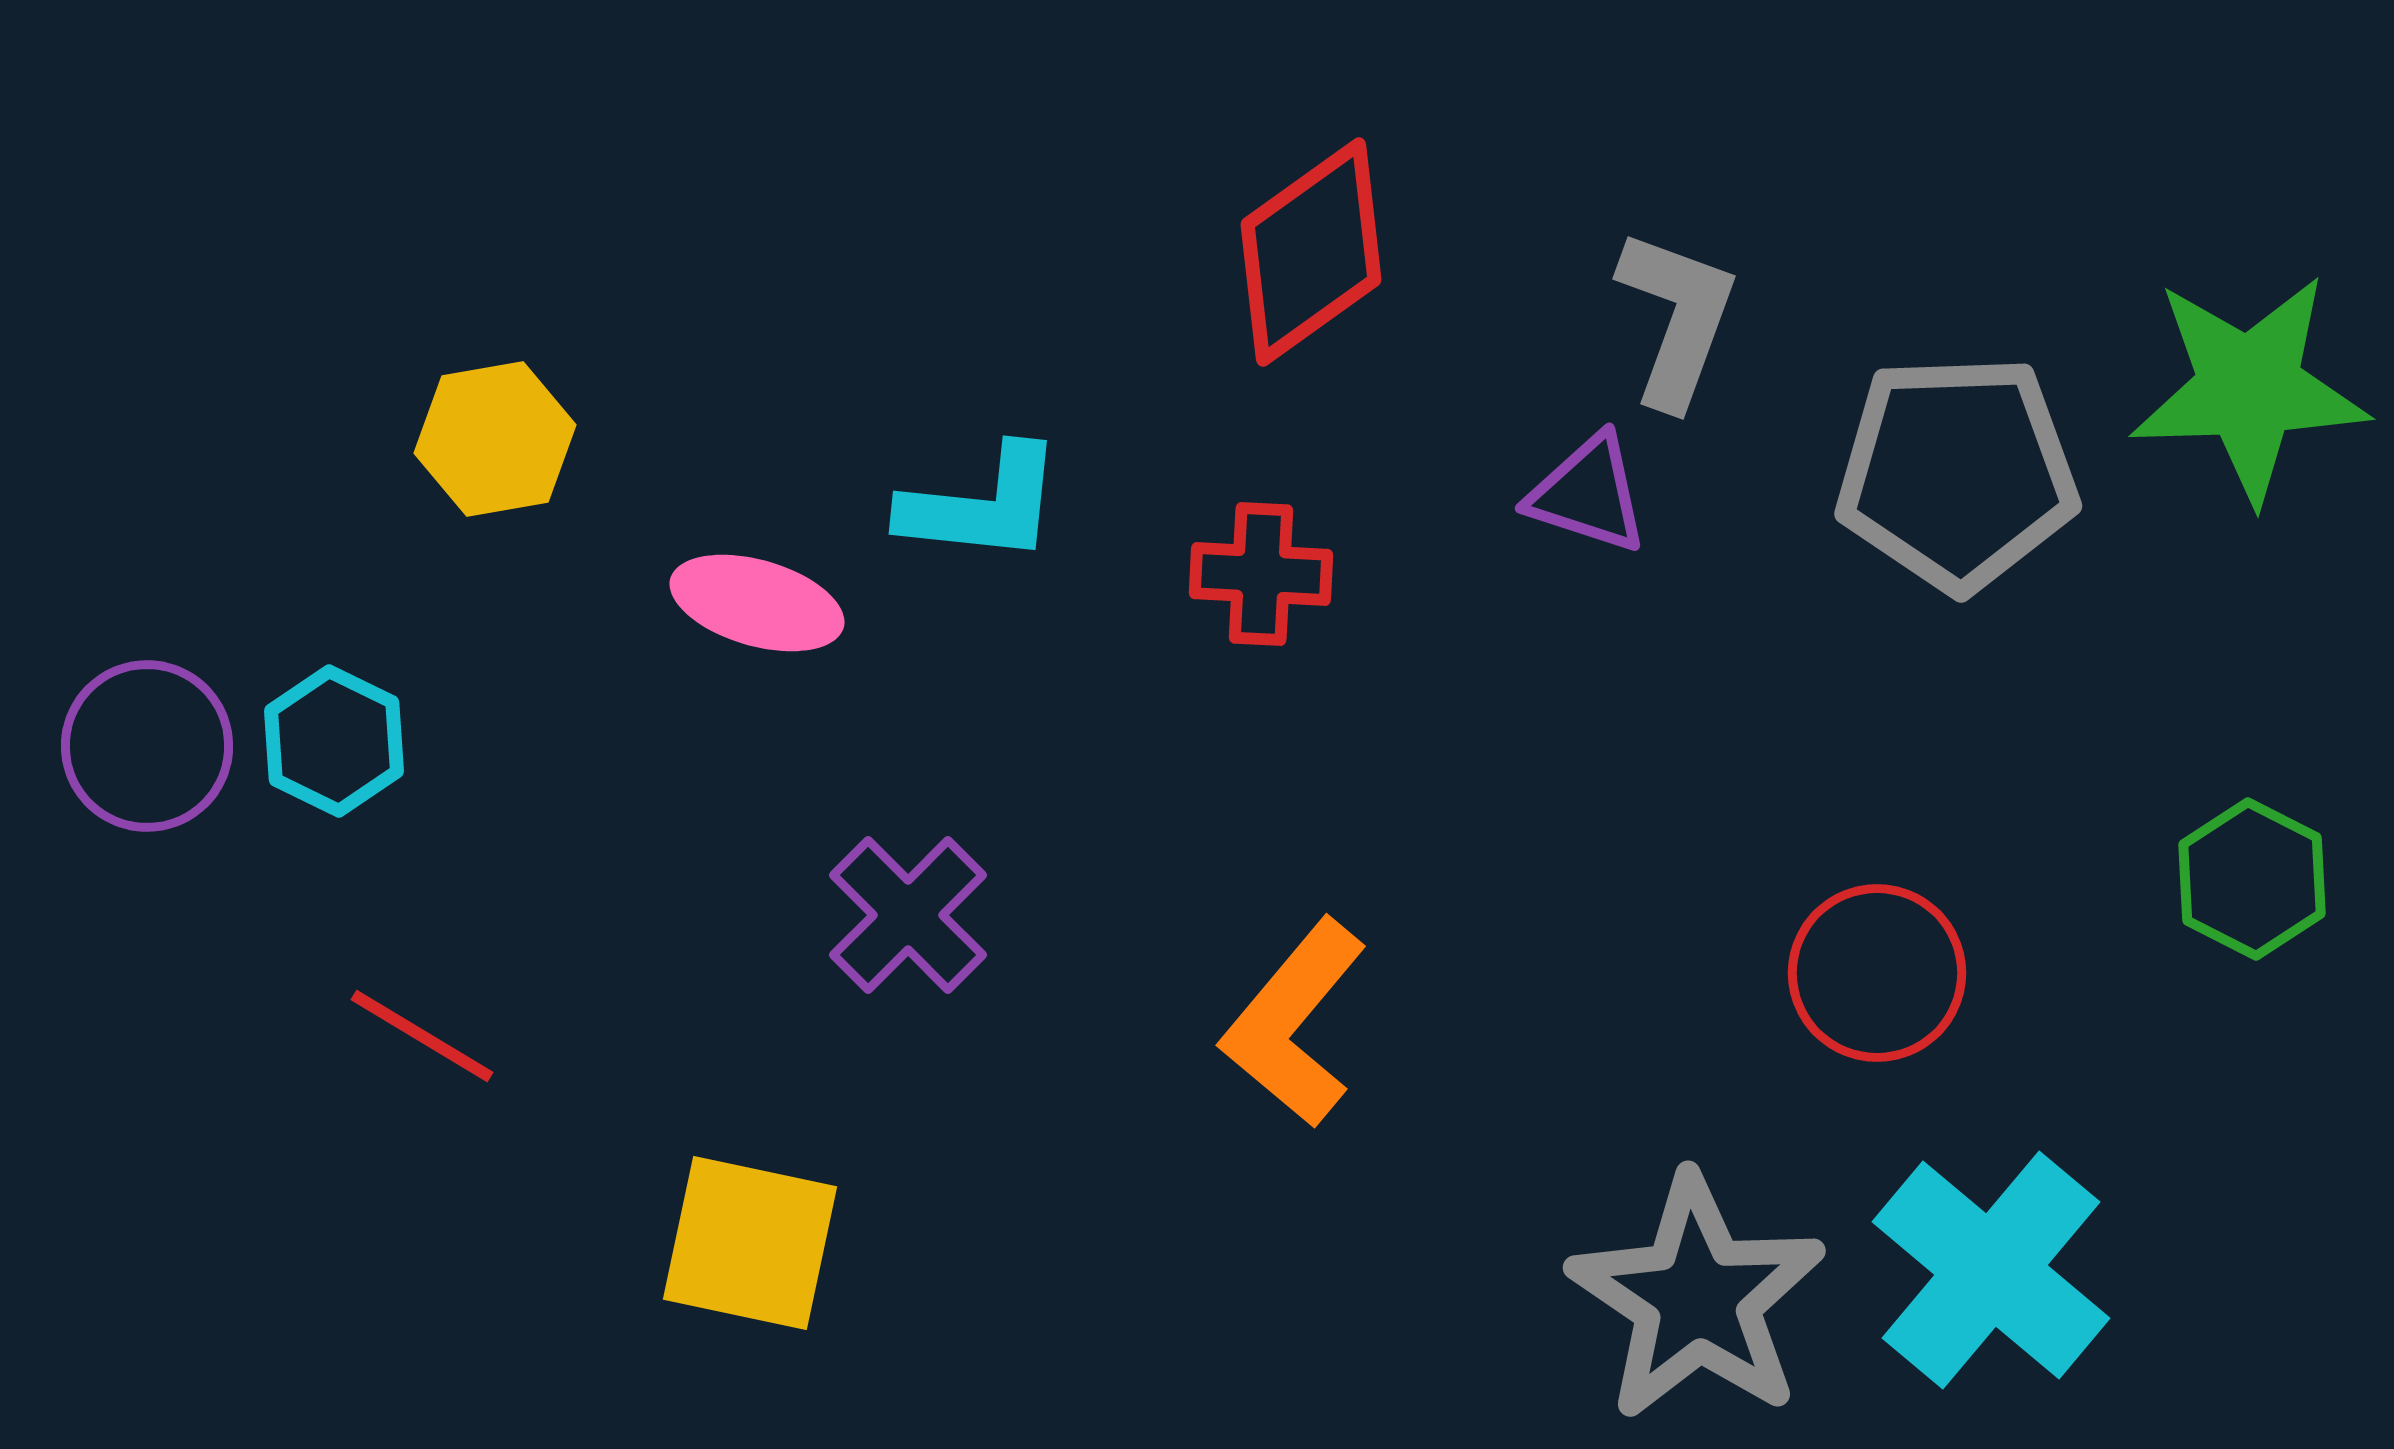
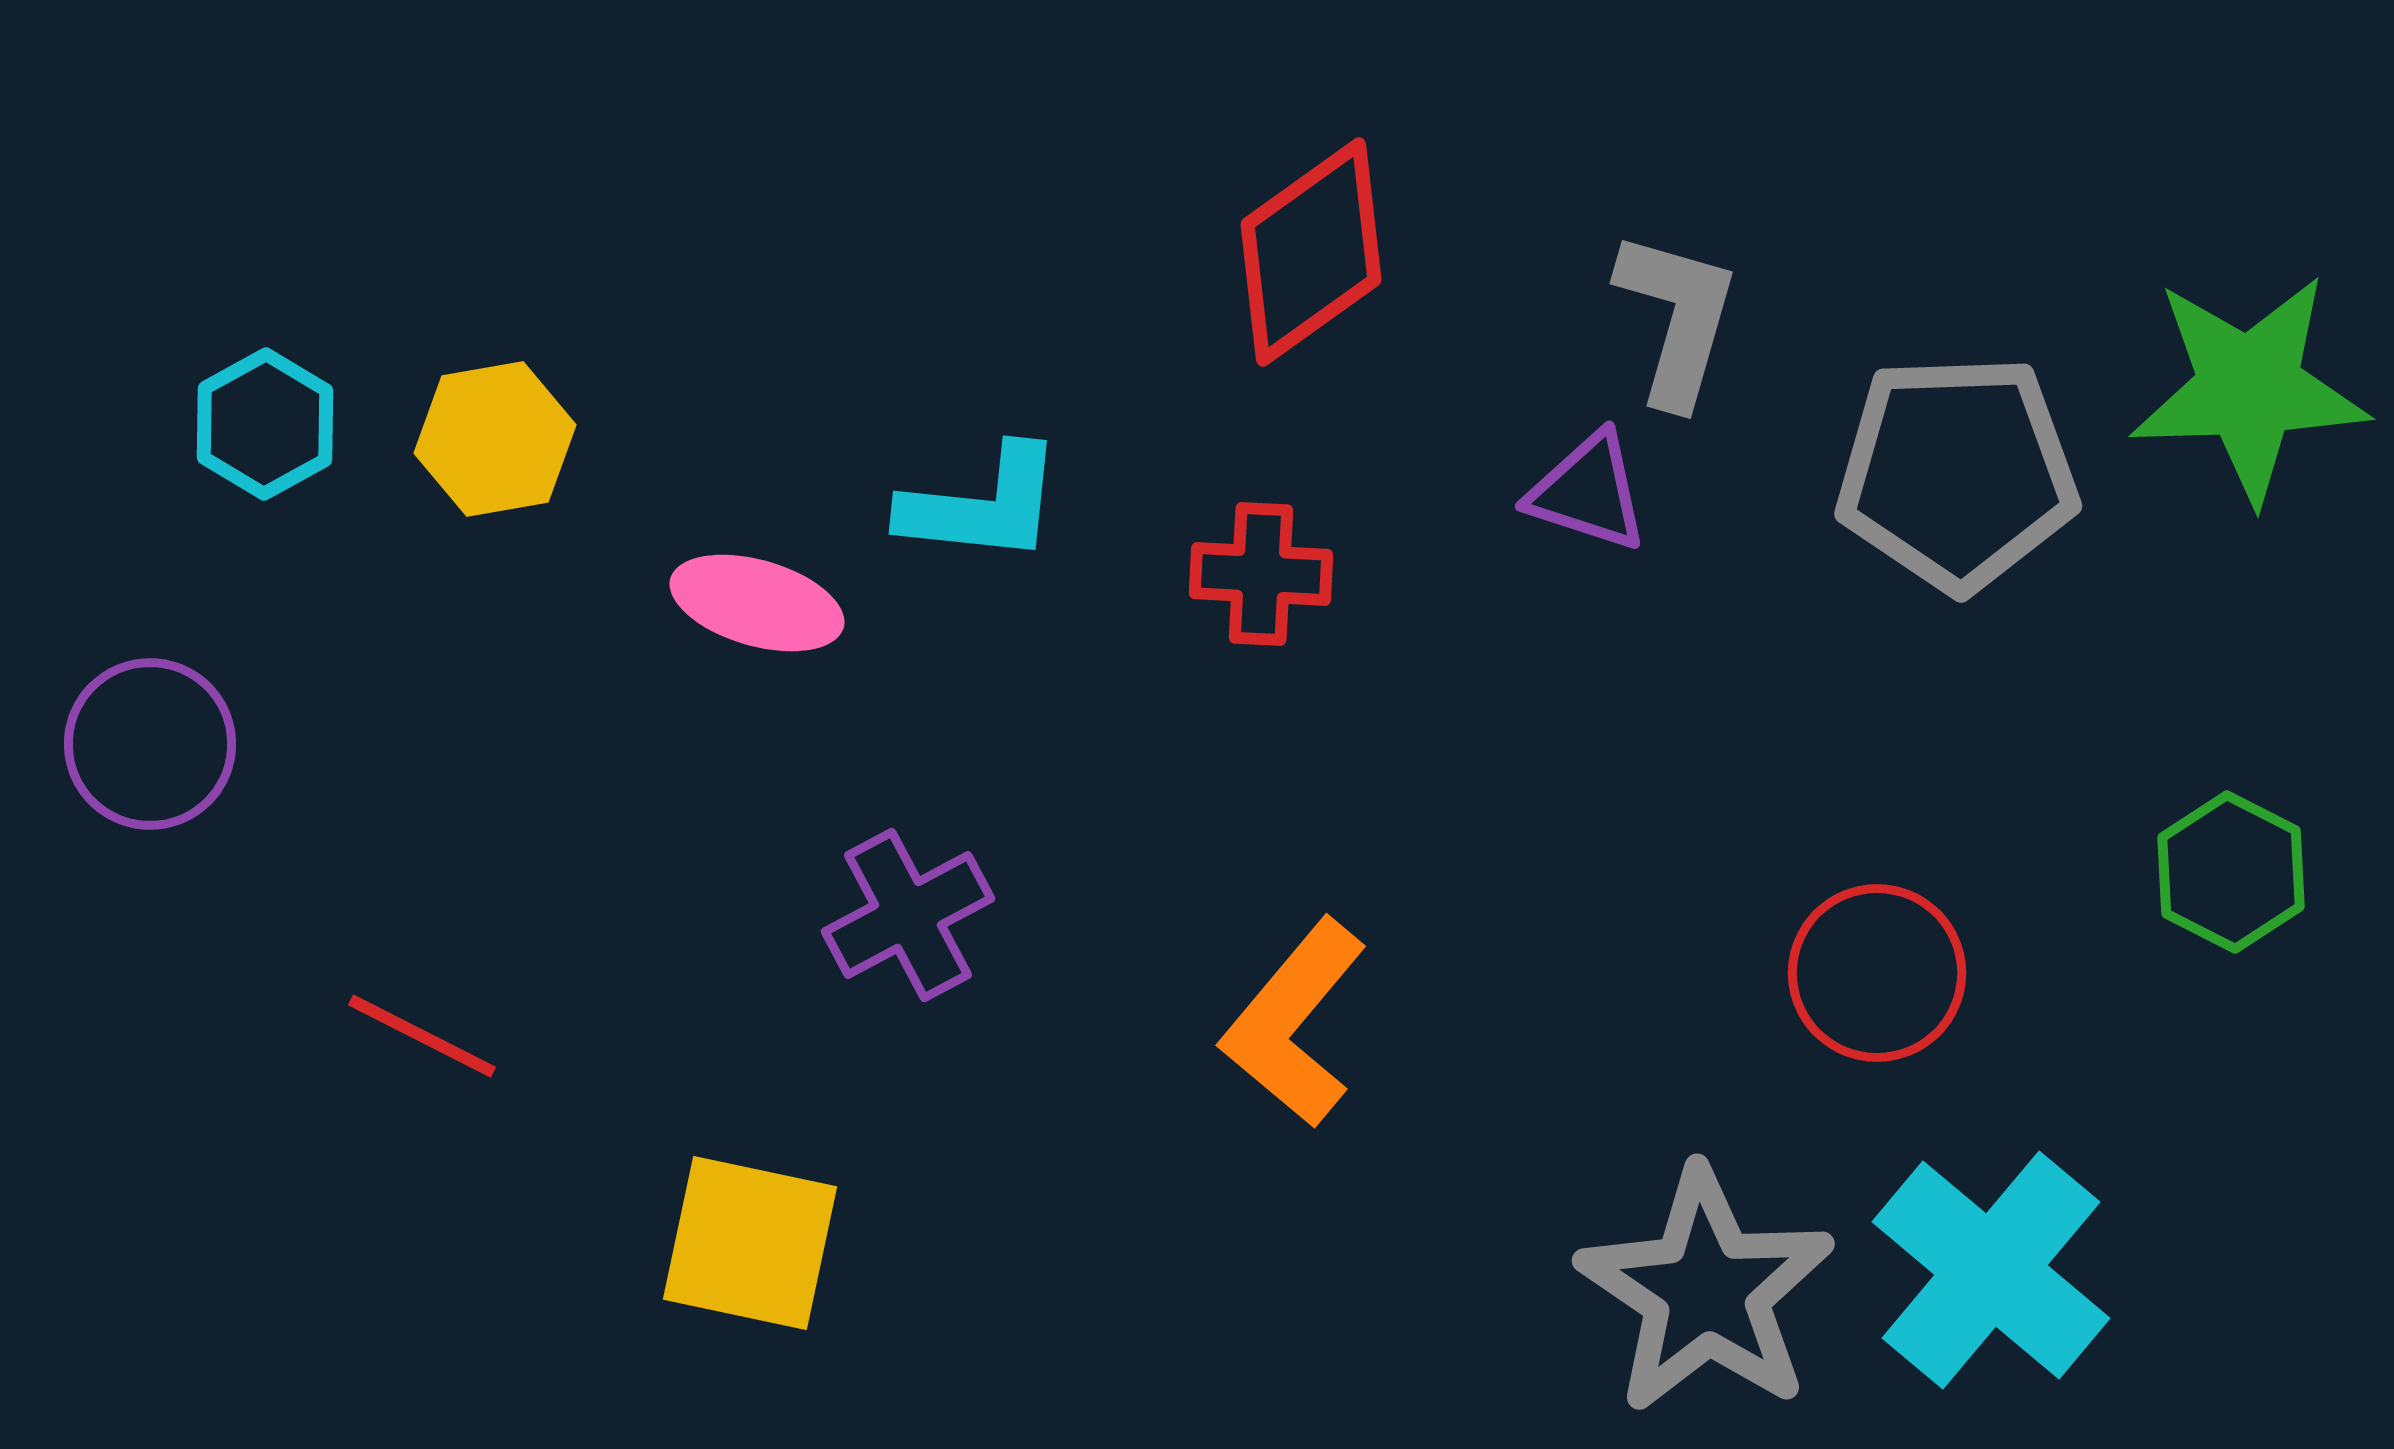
gray L-shape: rotated 4 degrees counterclockwise
purple triangle: moved 2 px up
cyan hexagon: moved 69 px left, 317 px up; rotated 5 degrees clockwise
purple circle: moved 3 px right, 2 px up
green hexagon: moved 21 px left, 7 px up
purple cross: rotated 17 degrees clockwise
red line: rotated 4 degrees counterclockwise
gray star: moved 9 px right, 7 px up
